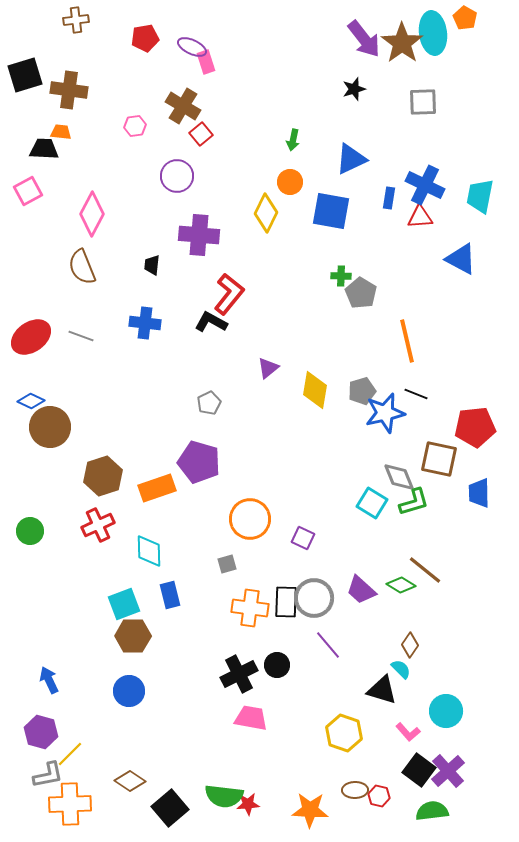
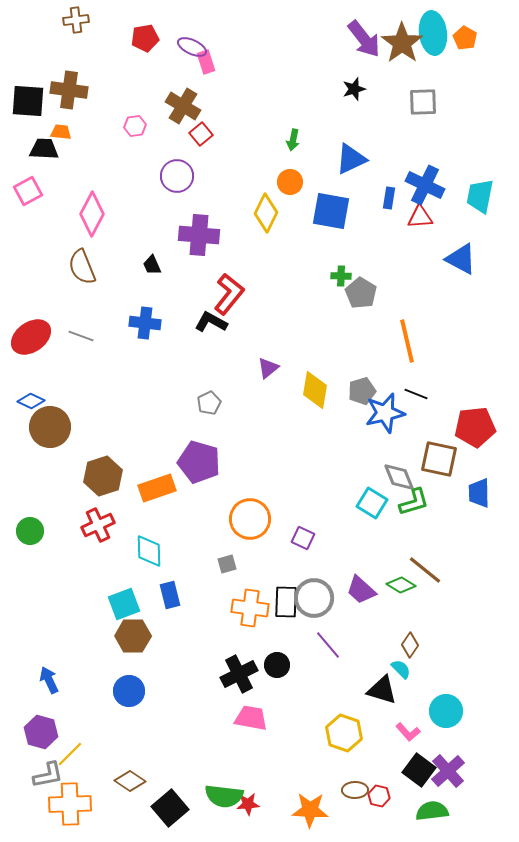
orange pentagon at (465, 18): moved 20 px down
black square at (25, 75): moved 3 px right, 26 px down; rotated 21 degrees clockwise
black trapezoid at (152, 265): rotated 30 degrees counterclockwise
